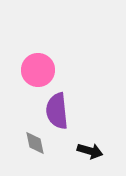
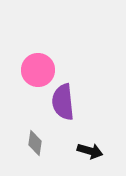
purple semicircle: moved 6 px right, 9 px up
gray diamond: rotated 20 degrees clockwise
